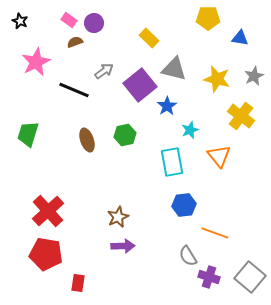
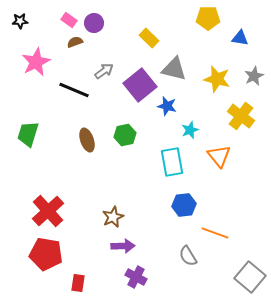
black star: rotated 28 degrees counterclockwise
blue star: rotated 24 degrees counterclockwise
brown star: moved 5 px left
purple cross: moved 73 px left; rotated 10 degrees clockwise
